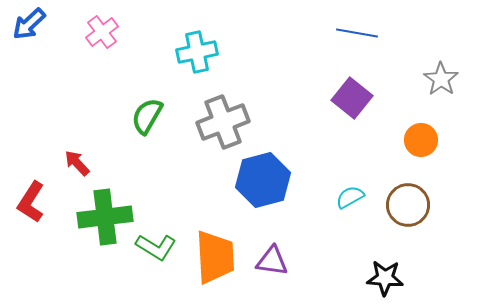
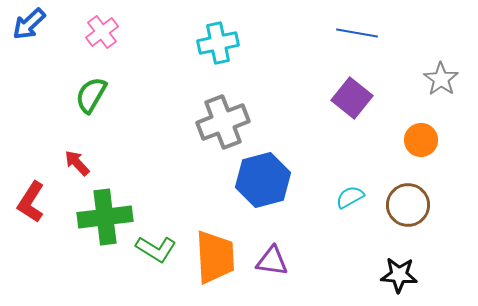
cyan cross: moved 21 px right, 9 px up
green semicircle: moved 56 px left, 21 px up
green L-shape: moved 2 px down
black star: moved 14 px right, 3 px up
